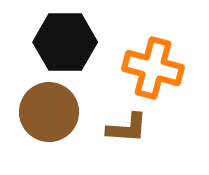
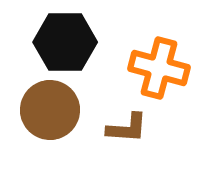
orange cross: moved 6 px right
brown circle: moved 1 px right, 2 px up
